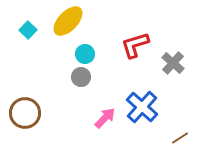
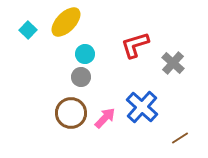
yellow ellipse: moved 2 px left, 1 px down
brown circle: moved 46 px right
